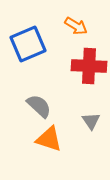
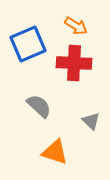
red cross: moved 15 px left, 3 px up
gray triangle: rotated 12 degrees counterclockwise
orange triangle: moved 6 px right, 13 px down
